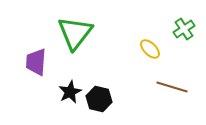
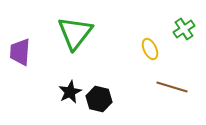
yellow ellipse: rotated 20 degrees clockwise
purple trapezoid: moved 16 px left, 10 px up
